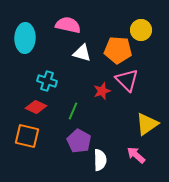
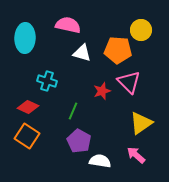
pink triangle: moved 2 px right, 2 px down
red diamond: moved 8 px left
yellow triangle: moved 6 px left, 1 px up
orange square: rotated 20 degrees clockwise
white semicircle: moved 1 px down; rotated 80 degrees counterclockwise
